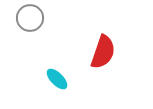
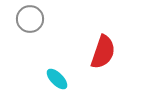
gray circle: moved 1 px down
